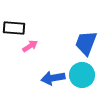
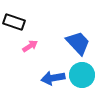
black rectangle: moved 6 px up; rotated 15 degrees clockwise
blue trapezoid: moved 8 px left; rotated 116 degrees clockwise
